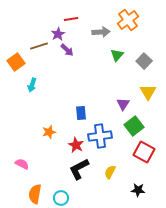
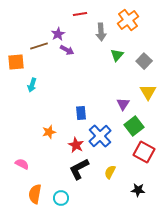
red line: moved 9 px right, 5 px up
gray arrow: rotated 90 degrees clockwise
purple arrow: rotated 16 degrees counterclockwise
orange square: rotated 30 degrees clockwise
blue cross: rotated 35 degrees counterclockwise
